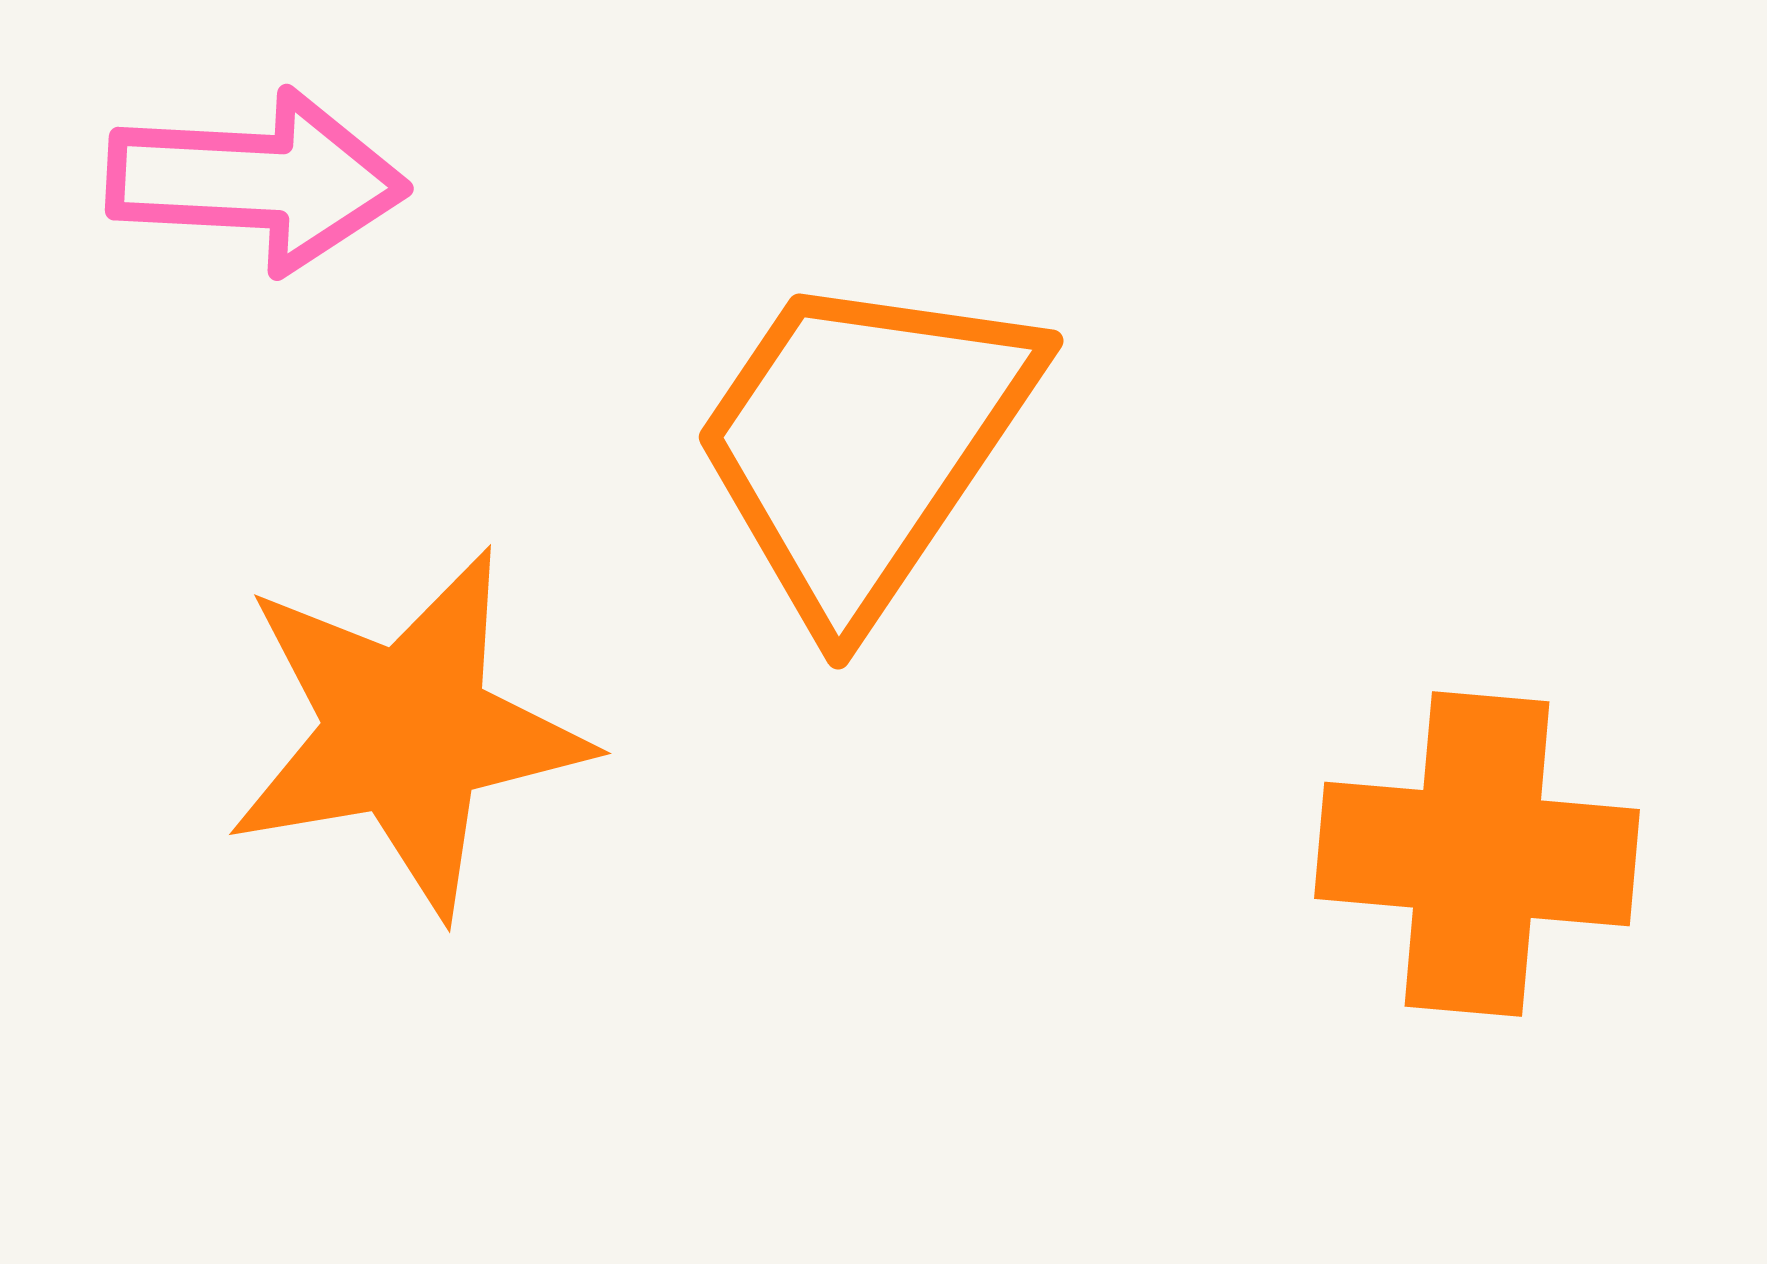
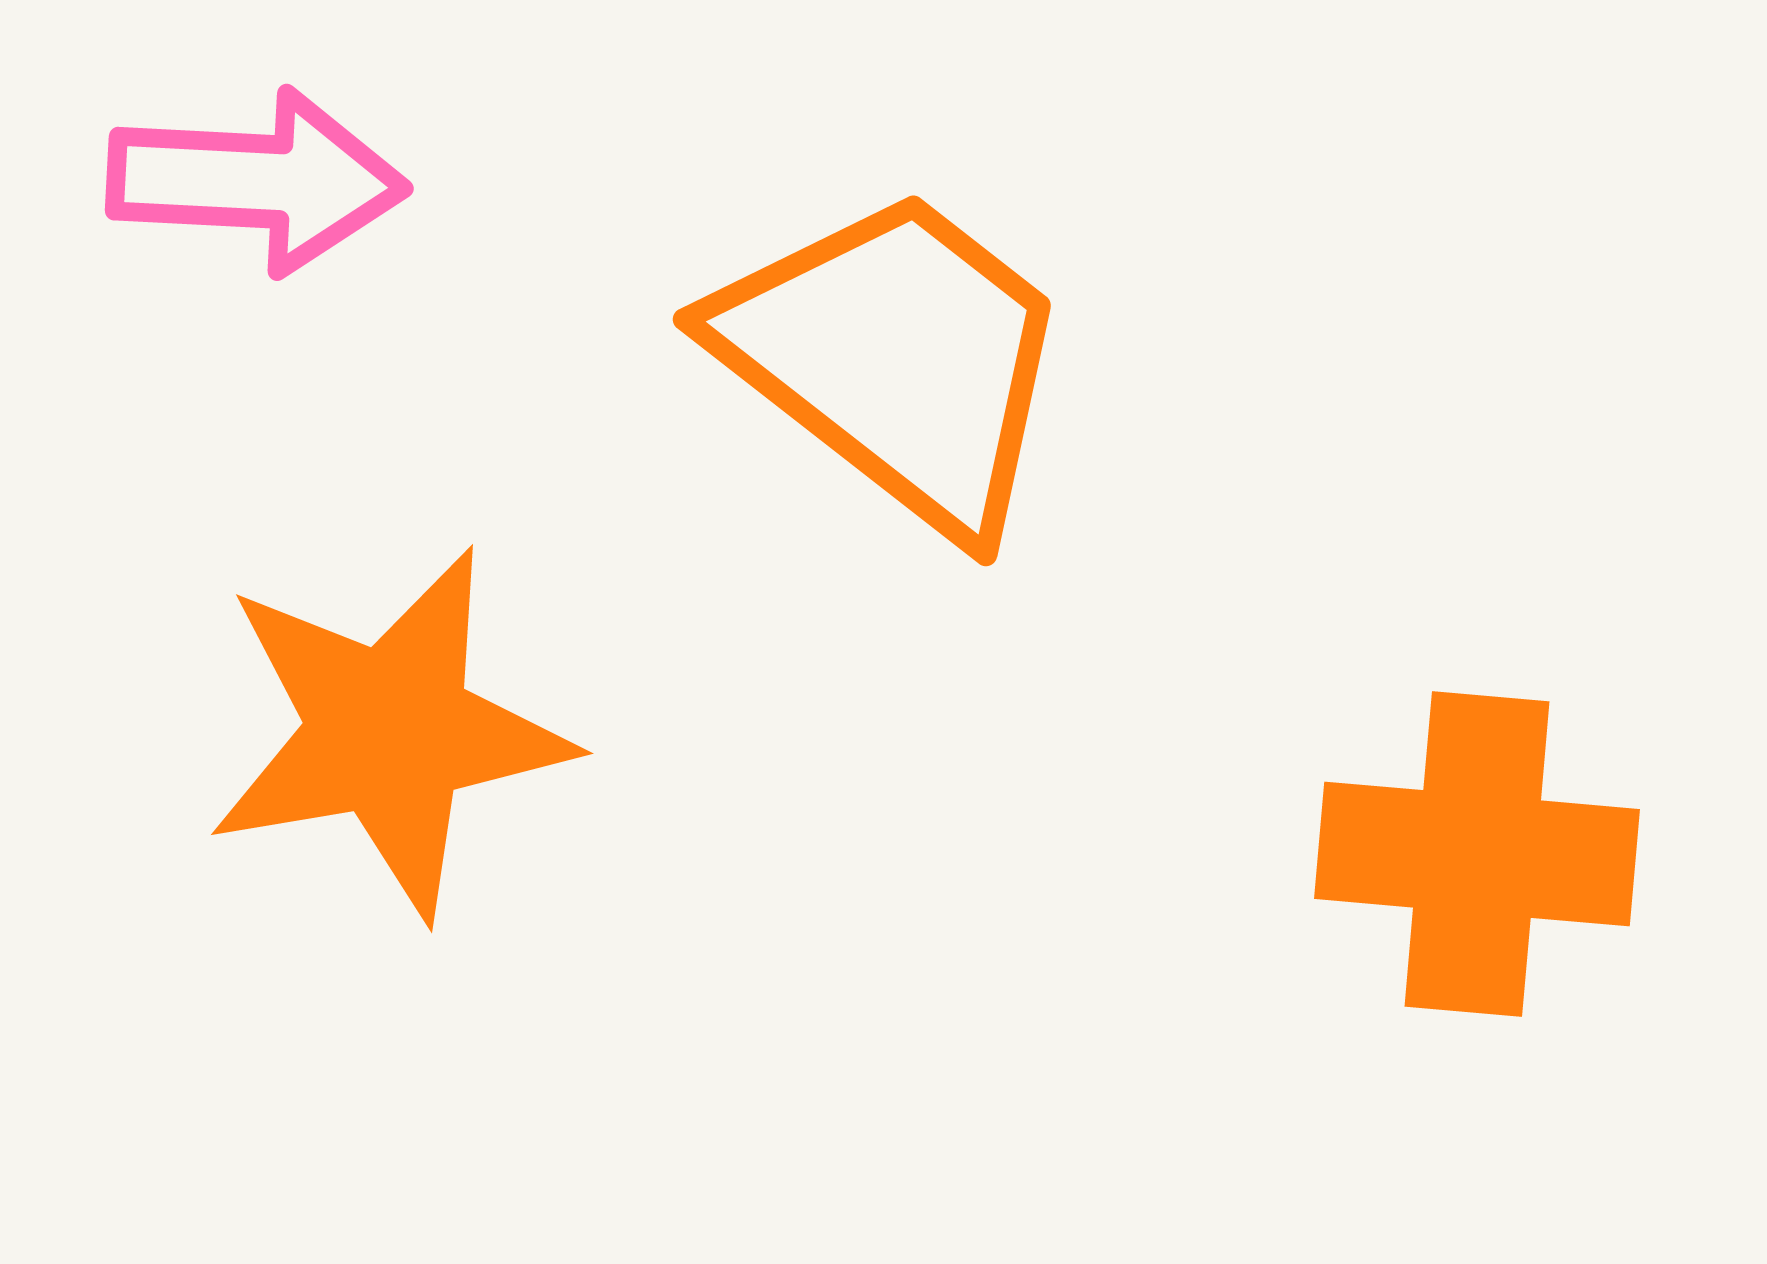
orange trapezoid: moved 33 px right, 85 px up; rotated 94 degrees clockwise
orange star: moved 18 px left
